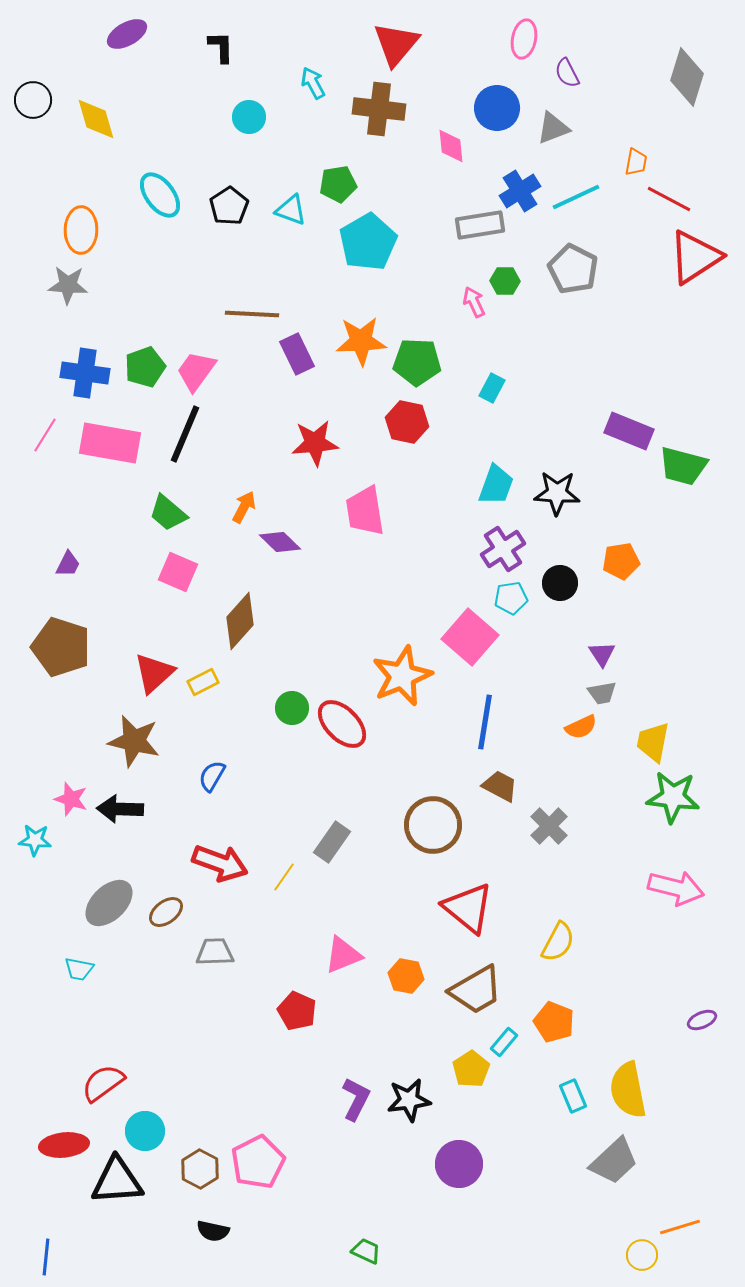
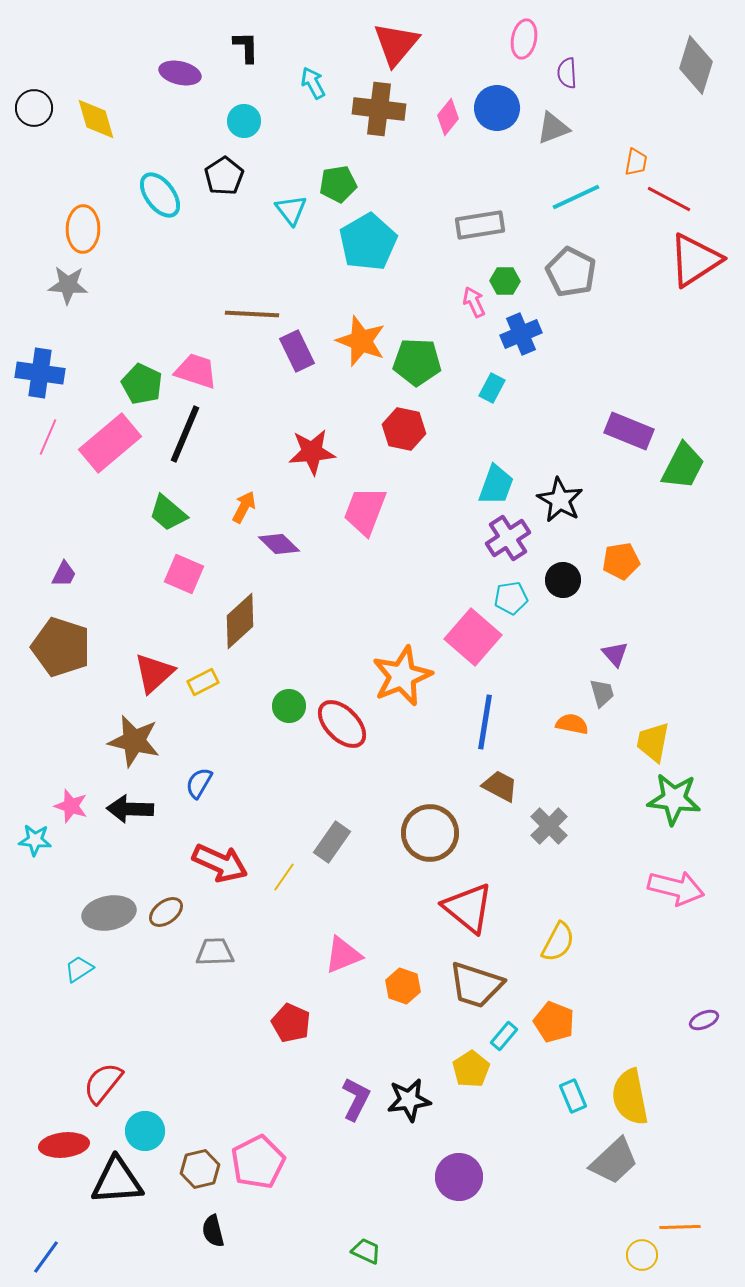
purple ellipse at (127, 34): moved 53 px right, 39 px down; rotated 42 degrees clockwise
black L-shape at (221, 47): moved 25 px right
purple semicircle at (567, 73): rotated 24 degrees clockwise
gray diamond at (687, 77): moved 9 px right, 12 px up
black circle at (33, 100): moved 1 px right, 8 px down
cyan circle at (249, 117): moved 5 px left, 4 px down
pink diamond at (451, 146): moved 3 px left, 29 px up; rotated 45 degrees clockwise
blue cross at (520, 191): moved 1 px right, 143 px down; rotated 9 degrees clockwise
black pentagon at (229, 206): moved 5 px left, 30 px up
cyan triangle at (291, 210): rotated 32 degrees clockwise
orange ellipse at (81, 230): moved 2 px right, 1 px up
red triangle at (695, 257): moved 3 px down
gray pentagon at (573, 269): moved 2 px left, 3 px down
orange star at (361, 341): rotated 24 degrees clockwise
purple rectangle at (297, 354): moved 3 px up
green pentagon at (145, 367): moved 3 px left, 17 px down; rotated 27 degrees counterclockwise
pink trapezoid at (196, 371): rotated 72 degrees clockwise
blue cross at (85, 373): moved 45 px left
red hexagon at (407, 422): moved 3 px left, 7 px down
pink line at (45, 435): moved 3 px right, 2 px down; rotated 9 degrees counterclockwise
pink rectangle at (110, 443): rotated 50 degrees counterclockwise
red star at (315, 443): moved 3 px left, 9 px down
green trapezoid at (683, 466): rotated 78 degrees counterclockwise
black star at (557, 493): moved 3 px right, 7 px down; rotated 27 degrees clockwise
pink trapezoid at (365, 511): rotated 30 degrees clockwise
purple diamond at (280, 542): moved 1 px left, 2 px down
purple cross at (503, 549): moved 5 px right, 11 px up
purple trapezoid at (68, 564): moved 4 px left, 10 px down
pink square at (178, 572): moved 6 px right, 2 px down
black circle at (560, 583): moved 3 px right, 3 px up
brown diamond at (240, 621): rotated 6 degrees clockwise
pink square at (470, 637): moved 3 px right
purple triangle at (602, 654): moved 13 px right; rotated 8 degrees counterclockwise
gray trapezoid at (602, 693): rotated 96 degrees counterclockwise
green circle at (292, 708): moved 3 px left, 2 px up
orange semicircle at (581, 727): moved 9 px left, 3 px up; rotated 144 degrees counterclockwise
blue semicircle at (212, 776): moved 13 px left, 7 px down
green star at (673, 797): moved 1 px right, 2 px down
pink star at (71, 799): moved 7 px down
black arrow at (120, 809): moved 10 px right
brown circle at (433, 825): moved 3 px left, 8 px down
red arrow at (220, 863): rotated 4 degrees clockwise
gray ellipse at (109, 903): moved 10 px down; rotated 33 degrees clockwise
cyan trapezoid at (79, 969): rotated 136 degrees clockwise
orange hexagon at (406, 976): moved 3 px left, 10 px down; rotated 8 degrees clockwise
brown trapezoid at (476, 990): moved 5 px up; rotated 48 degrees clockwise
red pentagon at (297, 1011): moved 6 px left, 12 px down
purple ellipse at (702, 1020): moved 2 px right
cyan rectangle at (504, 1042): moved 6 px up
red semicircle at (103, 1083): rotated 15 degrees counterclockwise
yellow semicircle at (628, 1090): moved 2 px right, 7 px down
purple circle at (459, 1164): moved 13 px down
brown hexagon at (200, 1169): rotated 18 degrees clockwise
orange line at (680, 1227): rotated 15 degrees clockwise
black semicircle at (213, 1231): rotated 64 degrees clockwise
blue line at (46, 1257): rotated 30 degrees clockwise
